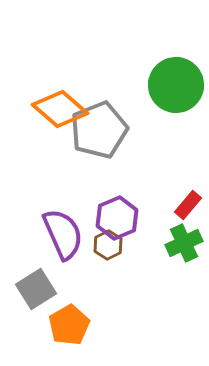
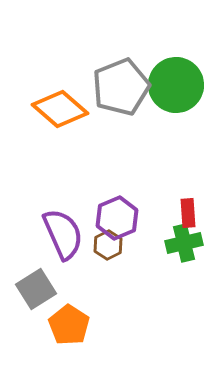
gray pentagon: moved 22 px right, 43 px up
red rectangle: moved 8 px down; rotated 44 degrees counterclockwise
green cross: rotated 12 degrees clockwise
orange pentagon: rotated 9 degrees counterclockwise
